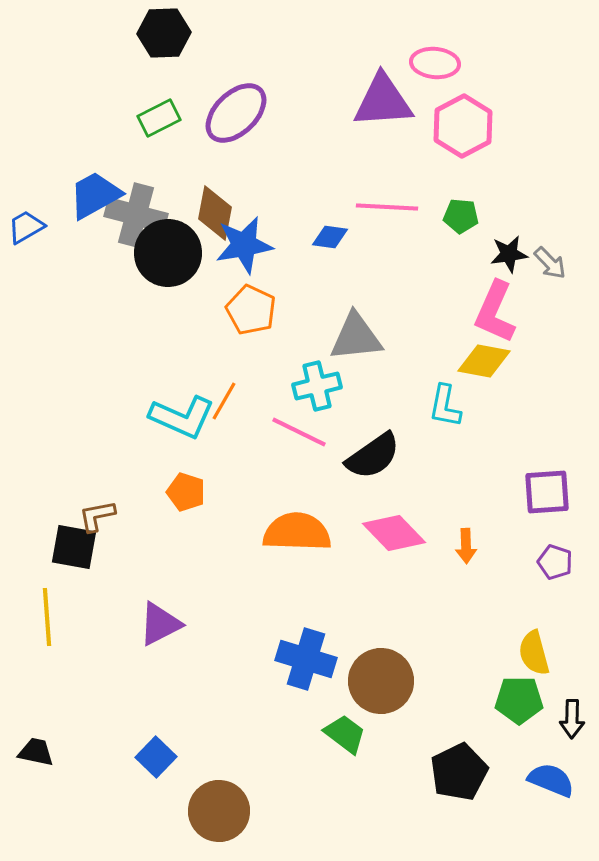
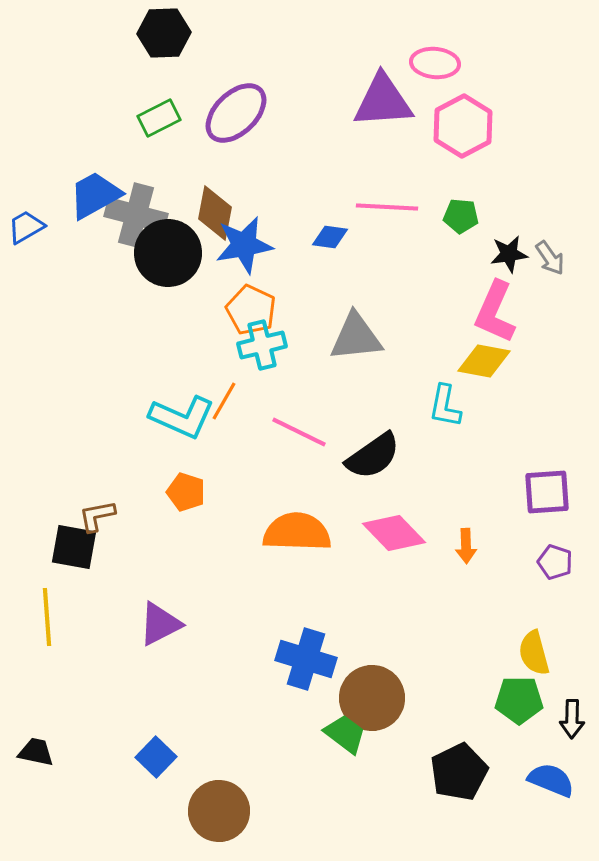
gray arrow at (550, 263): moved 5 px up; rotated 9 degrees clockwise
cyan cross at (317, 386): moved 55 px left, 41 px up
brown circle at (381, 681): moved 9 px left, 17 px down
